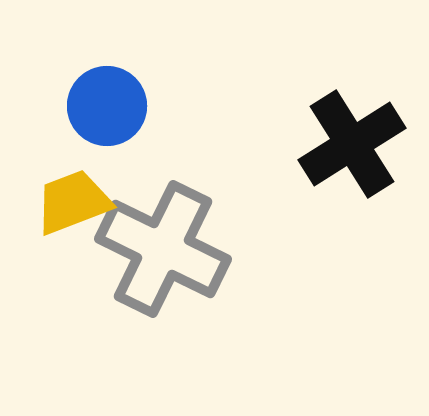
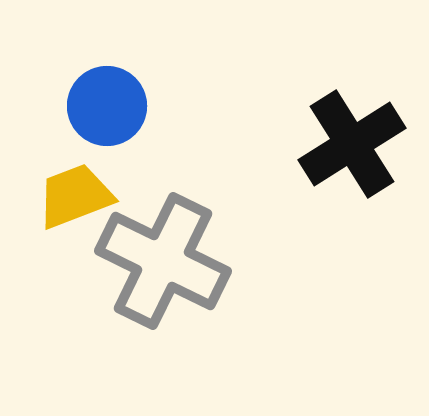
yellow trapezoid: moved 2 px right, 6 px up
gray cross: moved 12 px down
